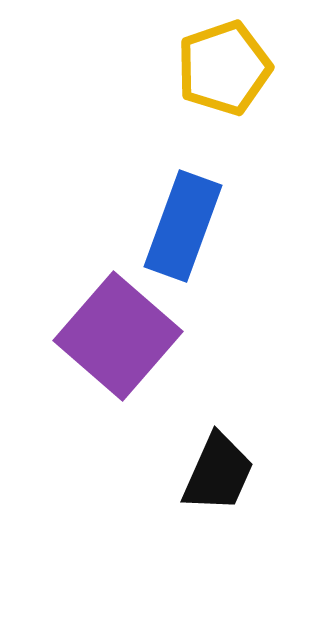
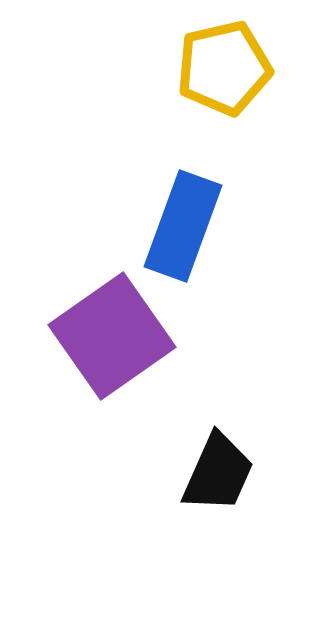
yellow pentagon: rotated 6 degrees clockwise
purple square: moved 6 px left; rotated 14 degrees clockwise
